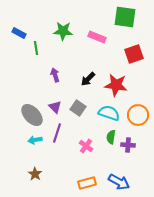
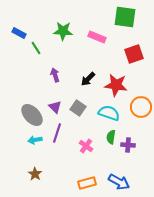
green line: rotated 24 degrees counterclockwise
orange circle: moved 3 px right, 8 px up
